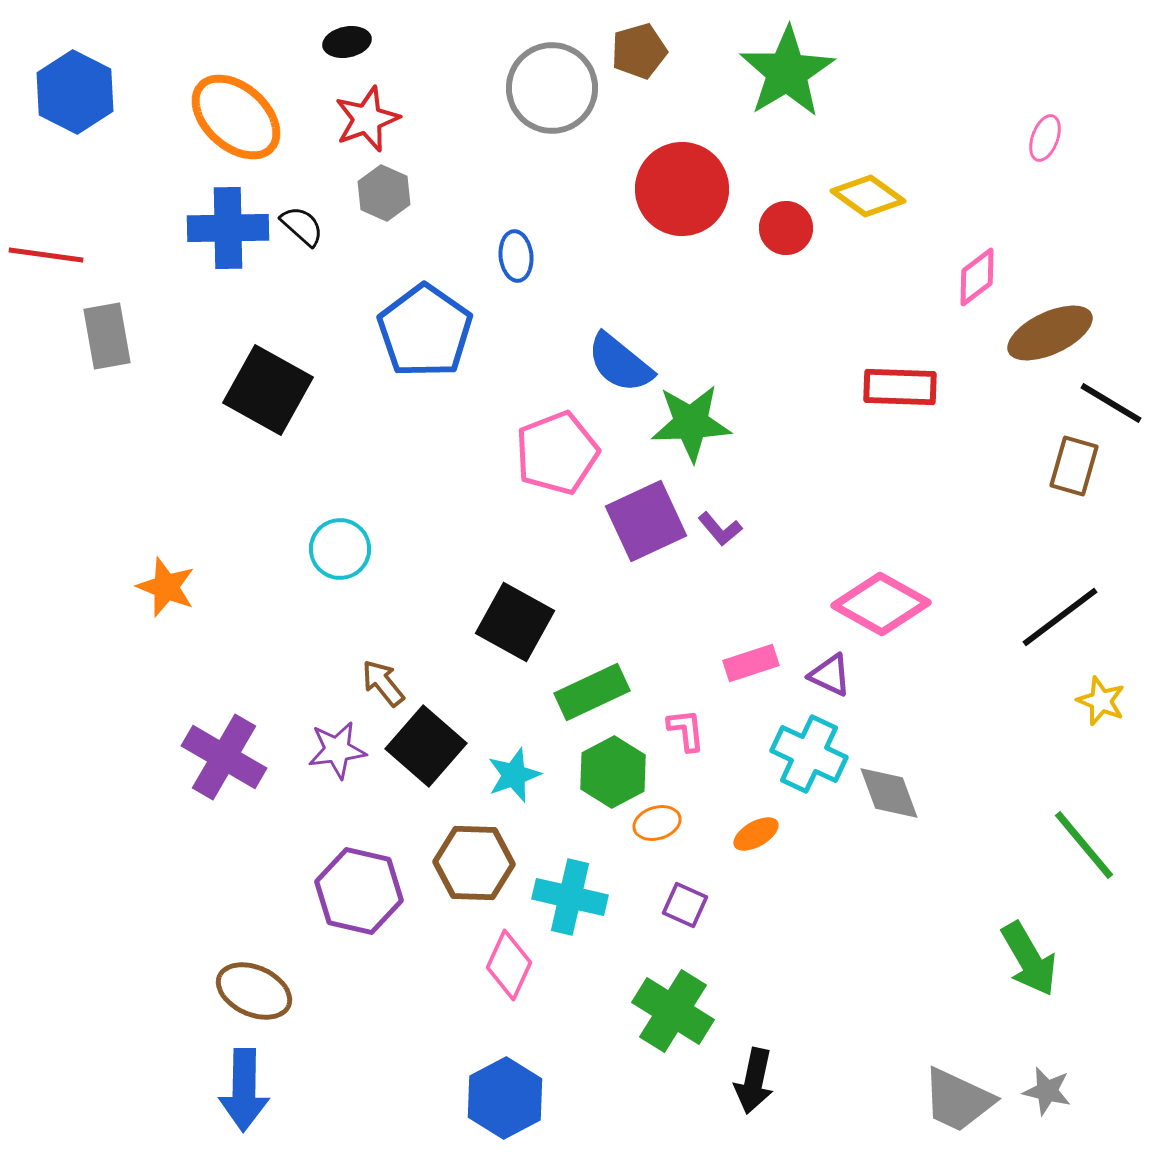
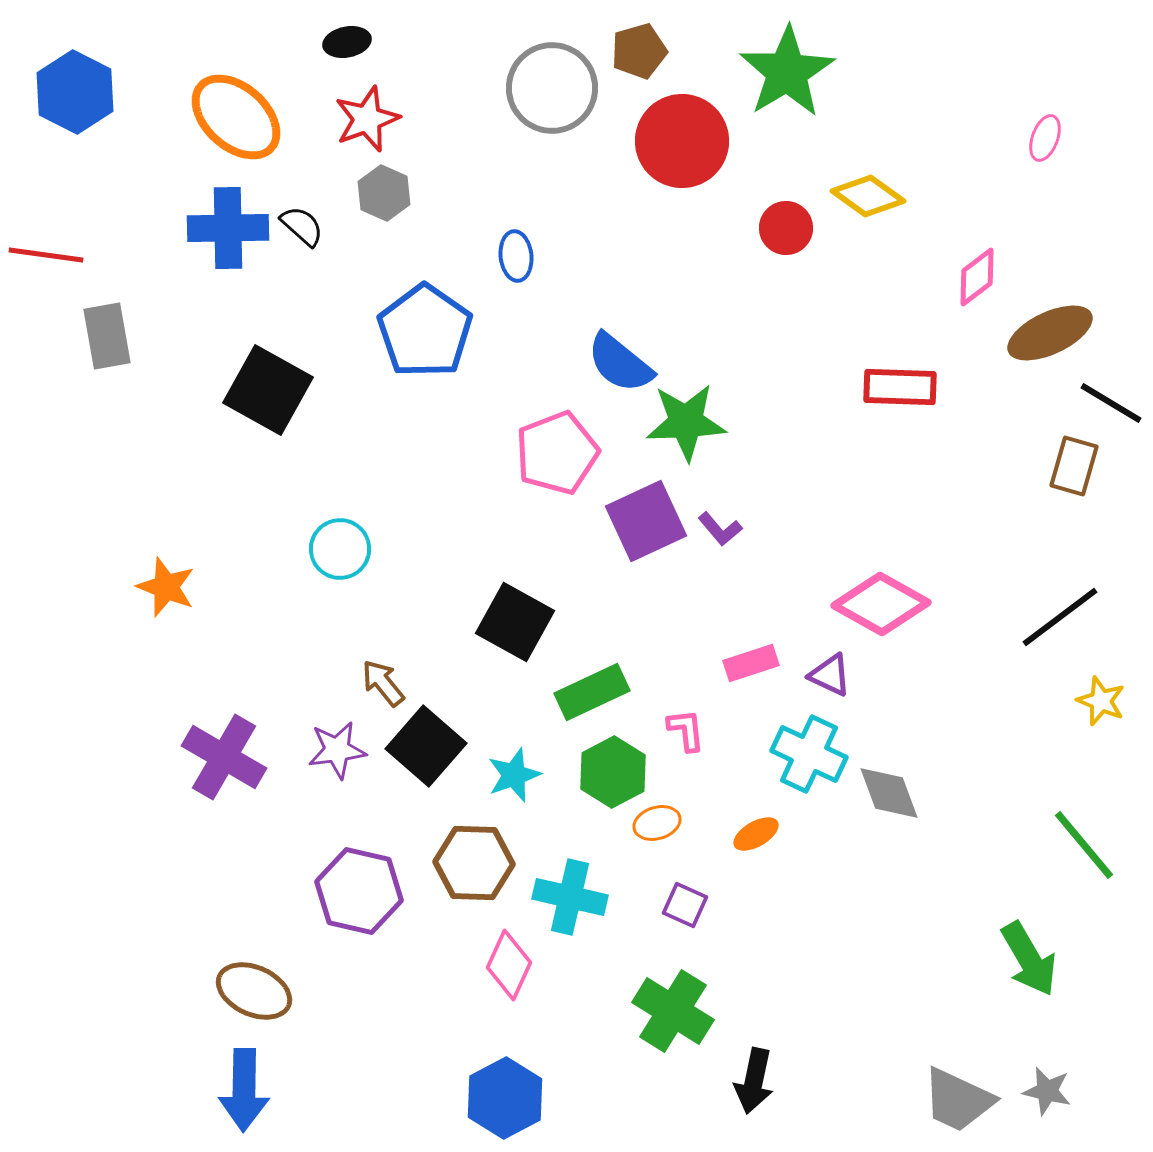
red circle at (682, 189): moved 48 px up
green star at (691, 423): moved 5 px left, 1 px up
